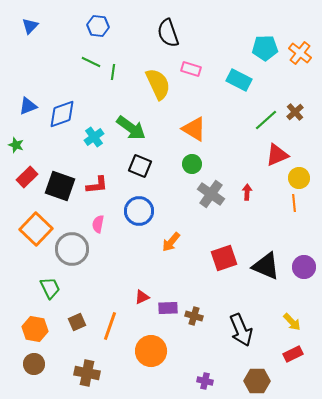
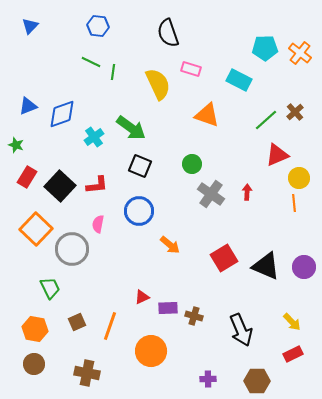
orange triangle at (194, 129): moved 13 px right, 14 px up; rotated 12 degrees counterclockwise
red rectangle at (27, 177): rotated 15 degrees counterclockwise
black square at (60, 186): rotated 24 degrees clockwise
orange arrow at (171, 242): moved 1 px left, 3 px down; rotated 90 degrees counterclockwise
red square at (224, 258): rotated 12 degrees counterclockwise
purple cross at (205, 381): moved 3 px right, 2 px up; rotated 14 degrees counterclockwise
